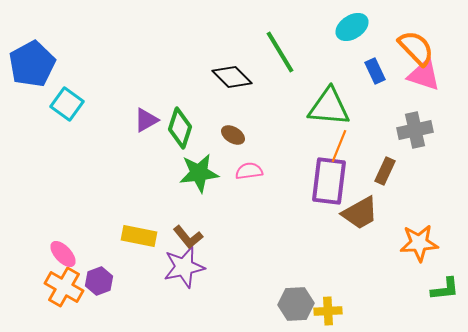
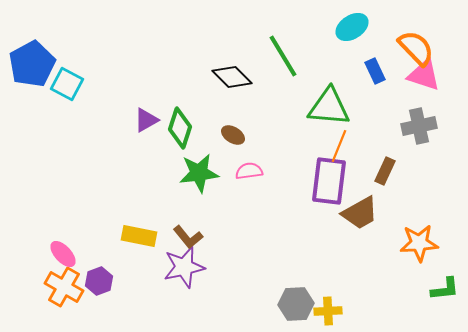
green line: moved 3 px right, 4 px down
cyan square: moved 20 px up; rotated 8 degrees counterclockwise
gray cross: moved 4 px right, 4 px up
